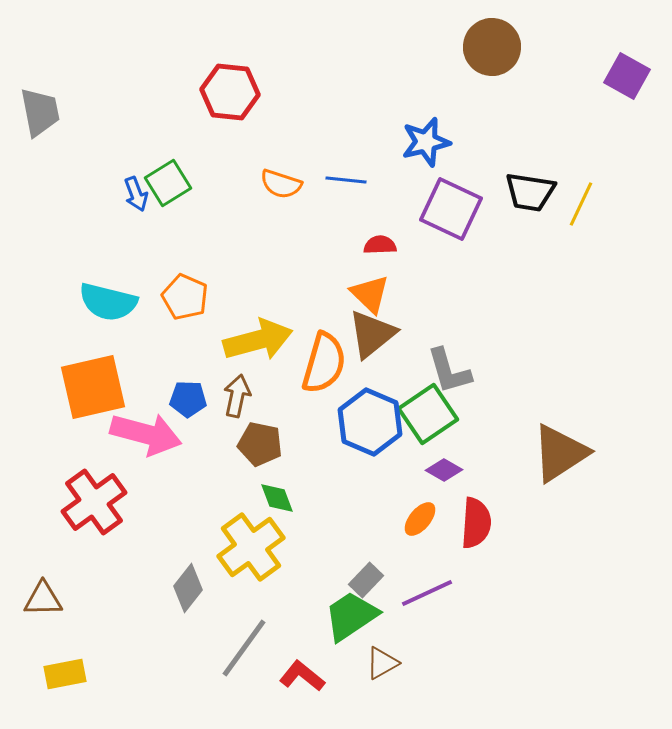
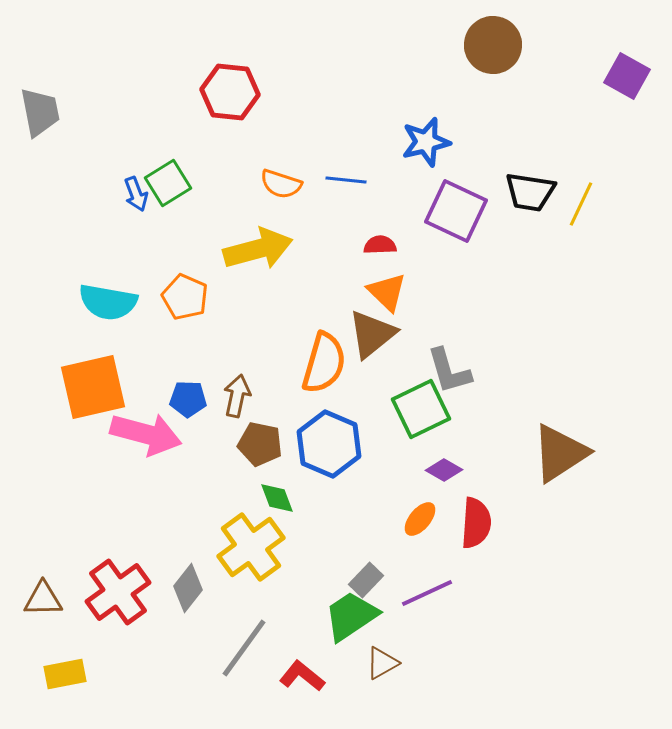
brown circle at (492, 47): moved 1 px right, 2 px up
purple square at (451, 209): moved 5 px right, 2 px down
orange triangle at (370, 294): moved 17 px right, 2 px up
cyan semicircle at (108, 302): rotated 4 degrees counterclockwise
yellow arrow at (258, 340): moved 91 px up
green square at (428, 414): moved 7 px left, 5 px up; rotated 8 degrees clockwise
blue hexagon at (370, 422): moved 41 px left, 22 px down
red cross at (94, 502): moved 24 px right, 90 px down
